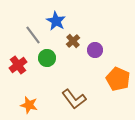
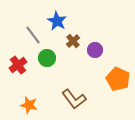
blue star: moved 1 px right
